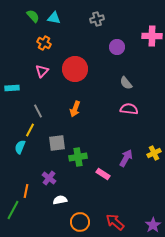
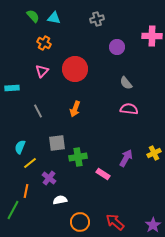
yellow line: moved 33 px down; rotated 24 degrees clockwise
